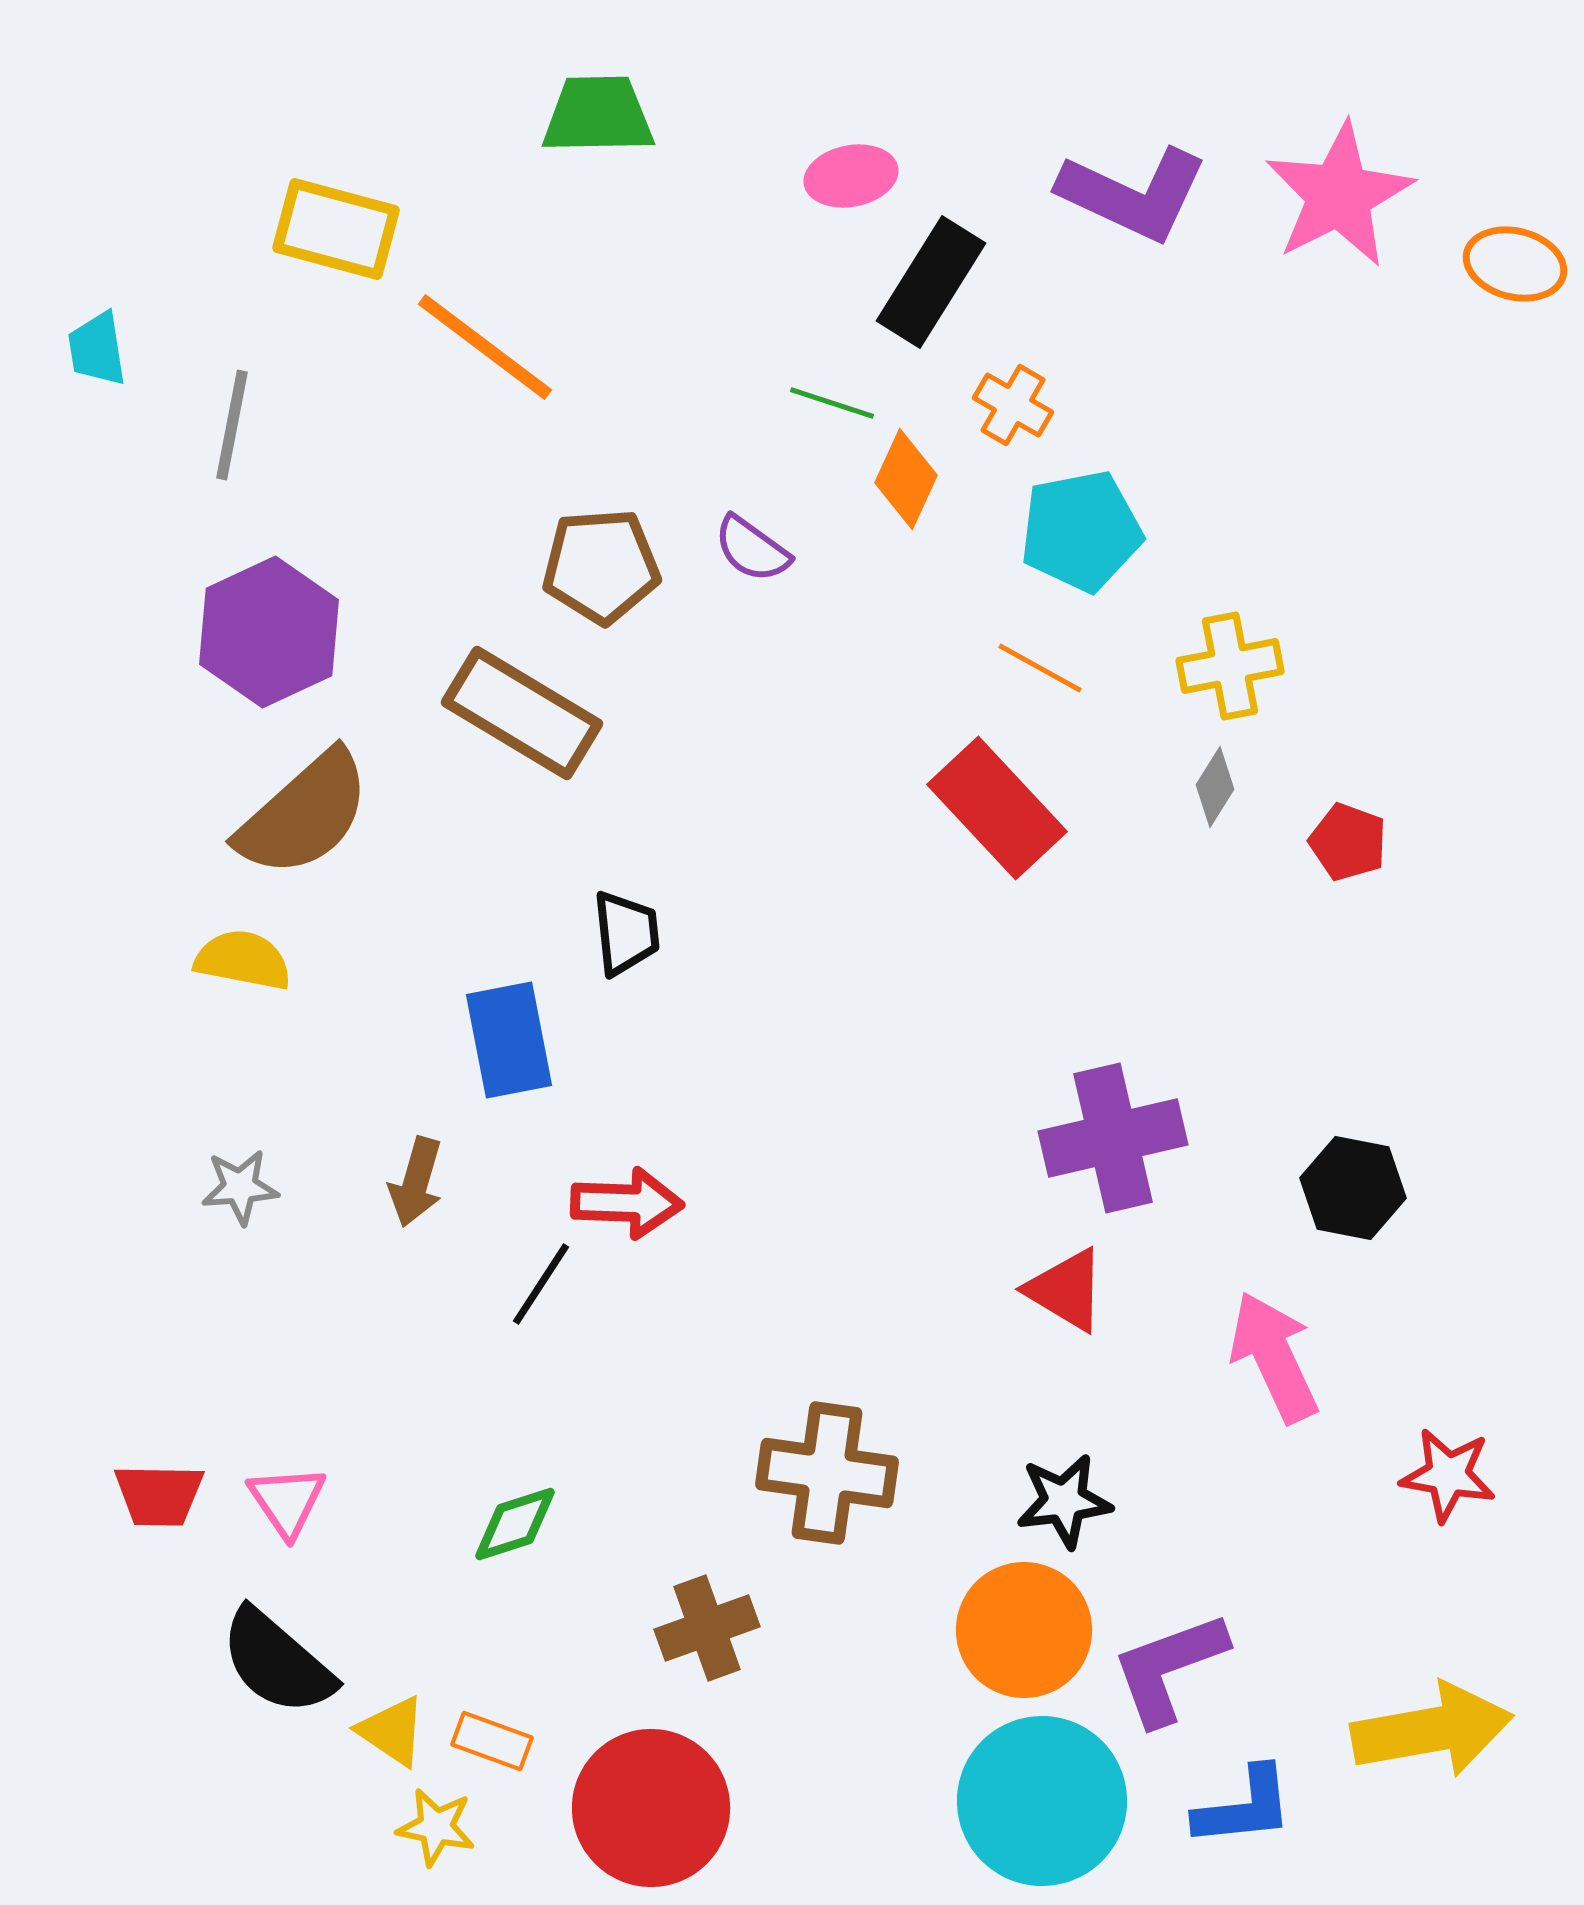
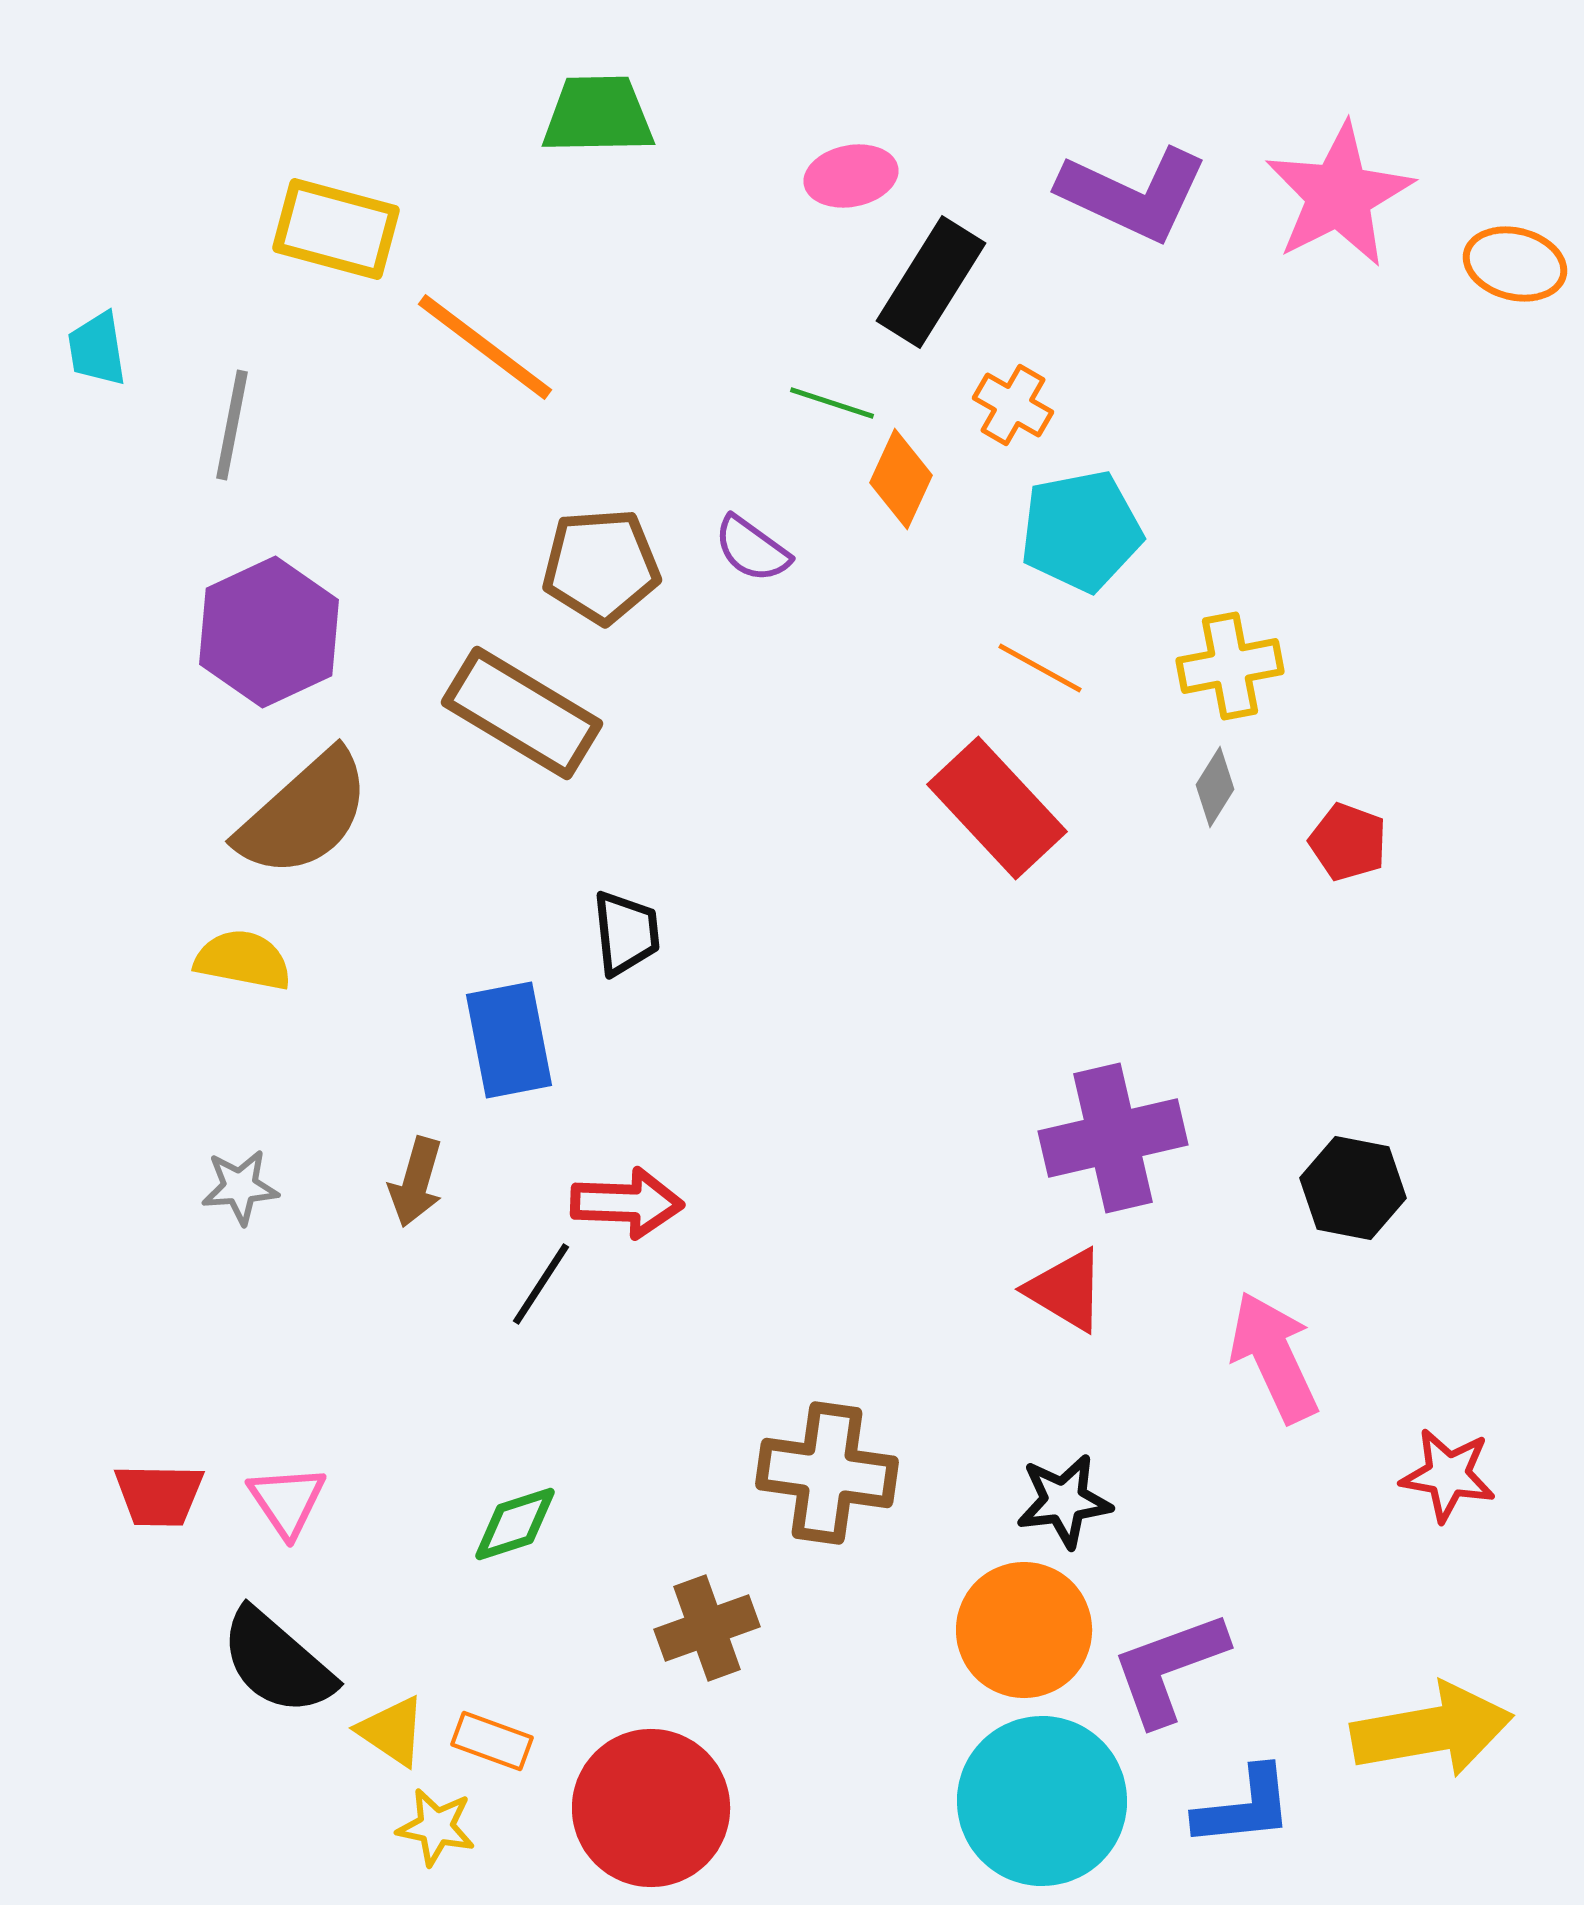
orange diamond at (906, 479): moved 5 px left
